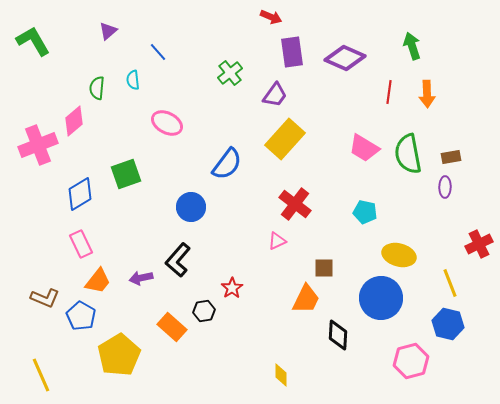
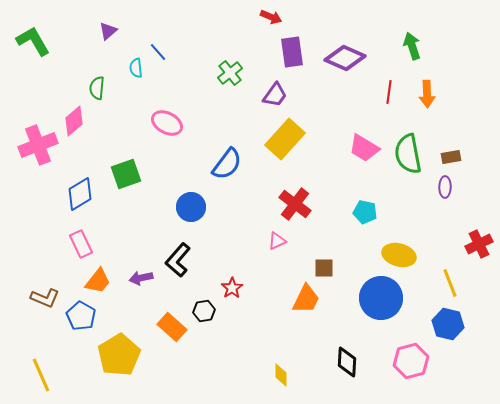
cyan semicircle at (133, 80): moved 3 px right, 12 px up
black diamond at (338, 335): moved 9 px right, 27 px down
